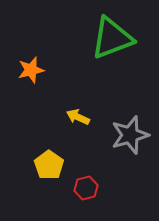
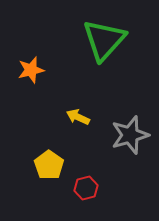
green triangle: moved 8 px left, 2 px down; rotated 27 degrees counterclockwise
